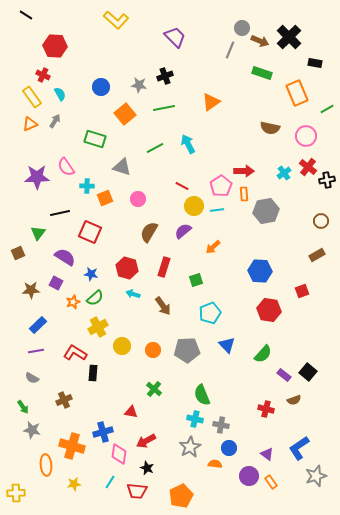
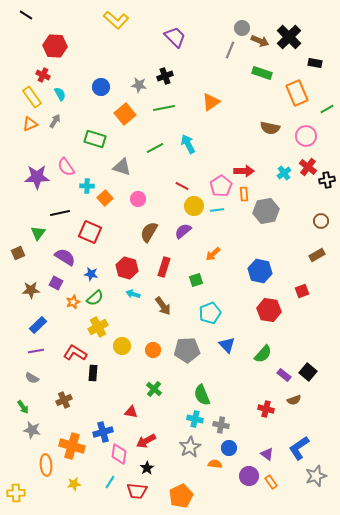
orange square at (105, 198): rotated 21 degrees counterclockwise
orange arrow at (213, 247): moved 7 px down
blue hexagon at (260, 271): rotated 10 degrees clockwise
black star at (147, 468): rotated 16 degrees clockwise
